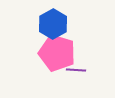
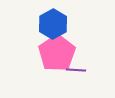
pink pentagon: rotated 21 degrees clockwise
